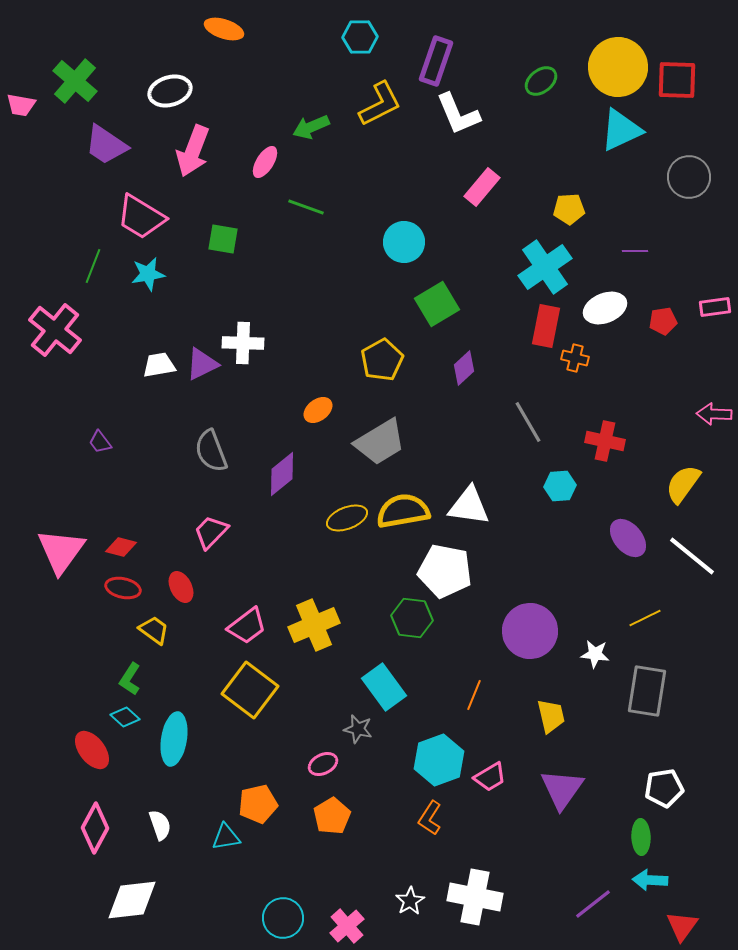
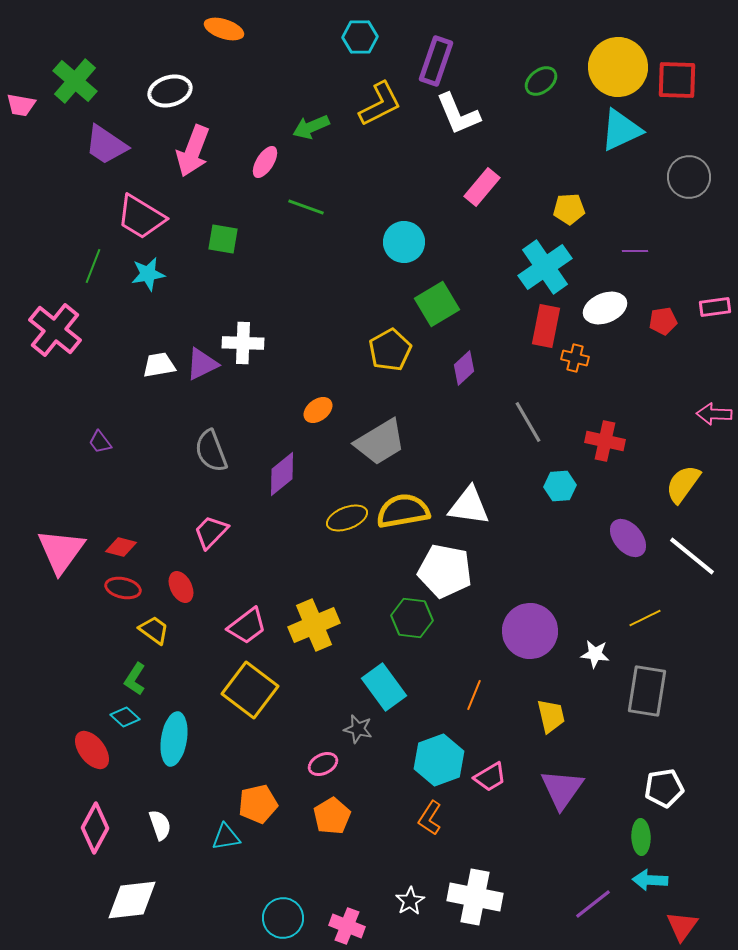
yellow pentagon at (382, 360): moved 8 px right, 10 px up
green L-shape at (130, 679): moved 5 px right
pink cross at (347, 926): rotated 28 degrees counterclockwise
